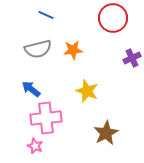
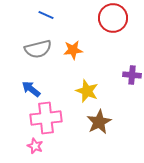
purple cross: moved 17 px down; rotated 30 degrees clockwise
brown star: moved 7 px left, 11 px up
